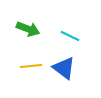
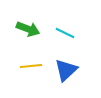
cyan line: moved 5 px left, 3 px up
blue triangle: moved 2 px right, 2 px down; rotated 40 degrees clockwise
